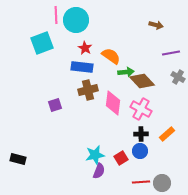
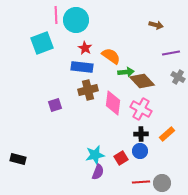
purple semicircle: moved 1 px left, 1 px down
